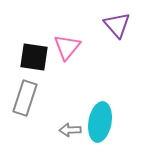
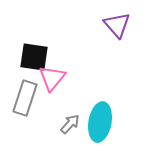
pink triangle: moved 15 px left, 31 px down
gray arrow: moved 6 px up; rotated 135 degrees clockwise
